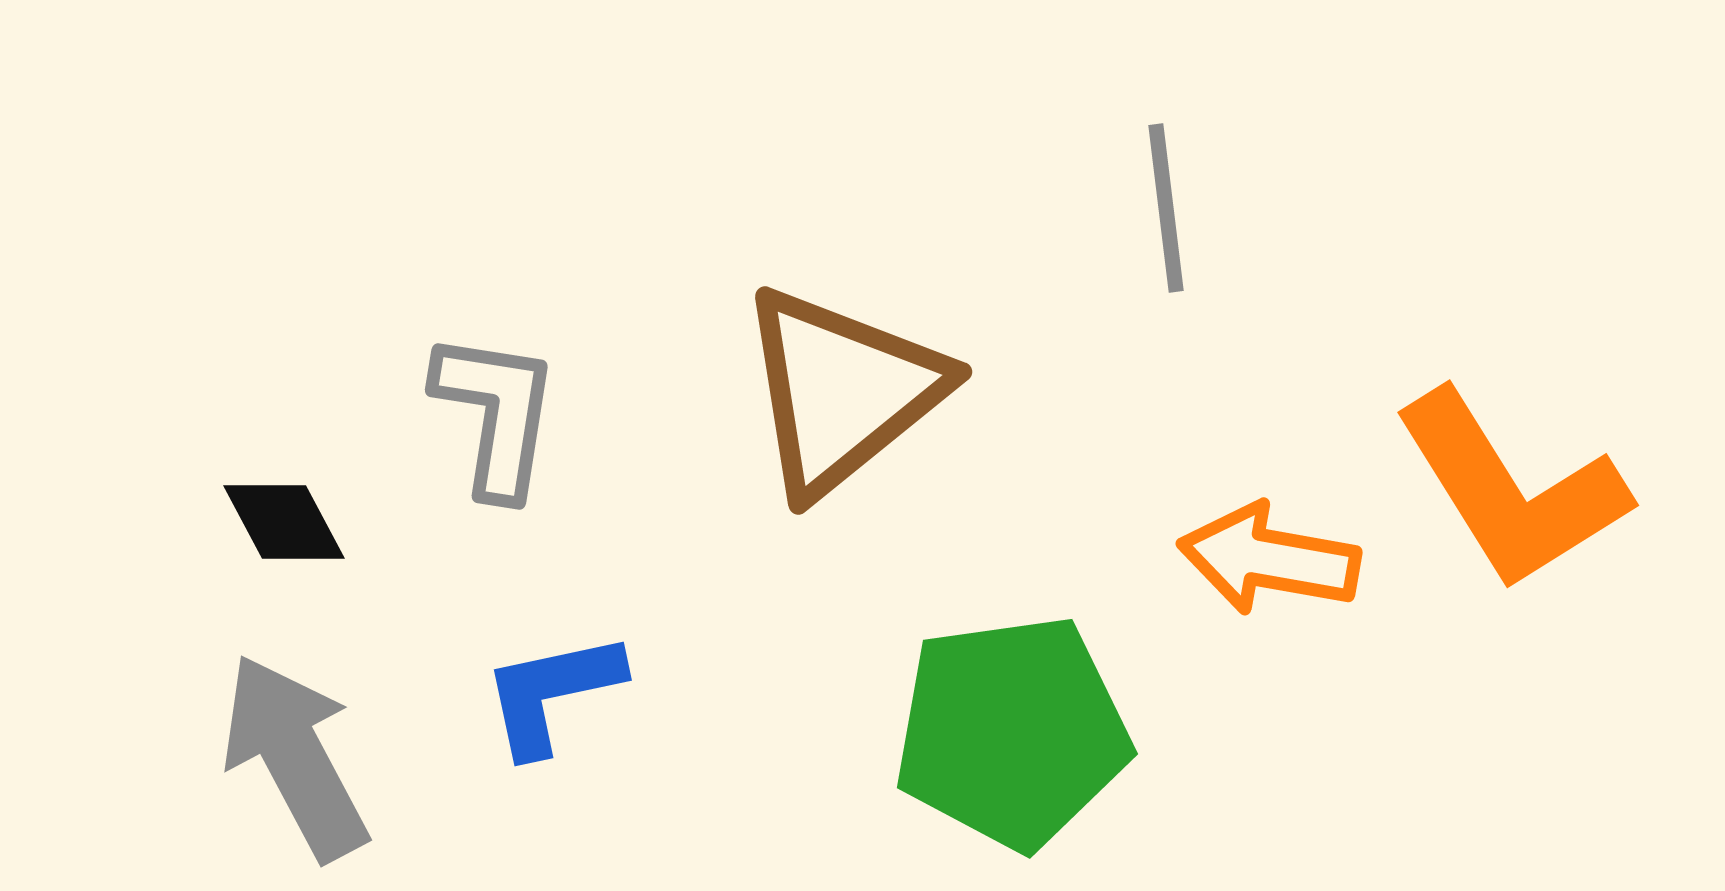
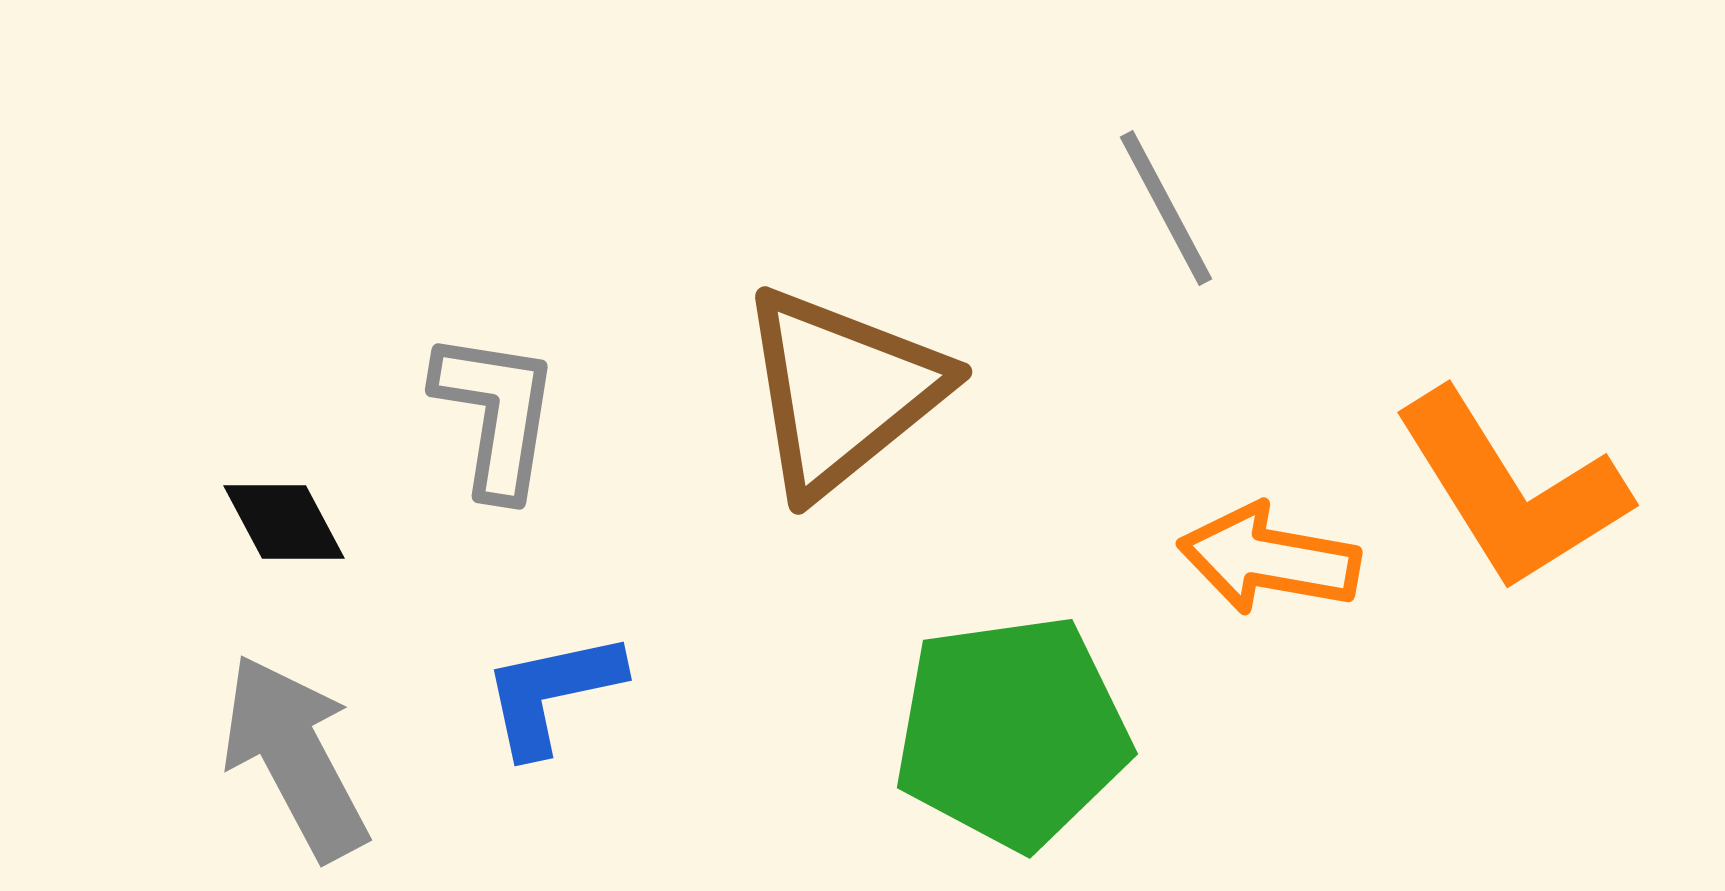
gray line: rotated 21 degrees counterclockwise
